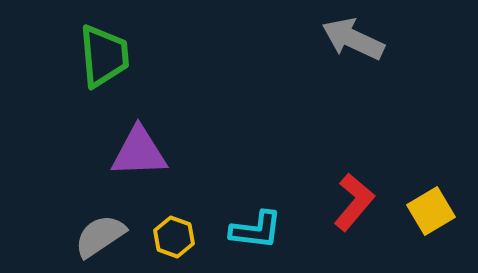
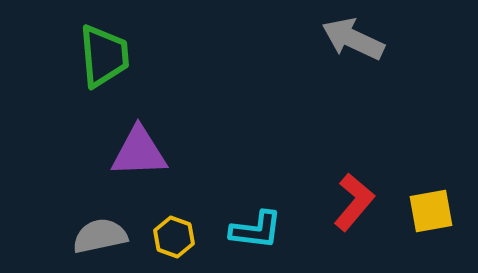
yellow square: rotated 21 degrees clockwise
gray semicircle: rotated 22 degrees clockwise
